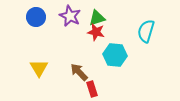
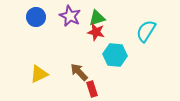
cyan semicircle: rotated 15 degrees clockwise
yellow triangle: moved 6 px down; rotated 36 degrees clockwise
